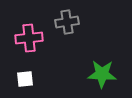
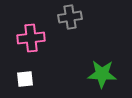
gray cross: moved 3 px right, 5 px up
pink cross: moved 2 px right
